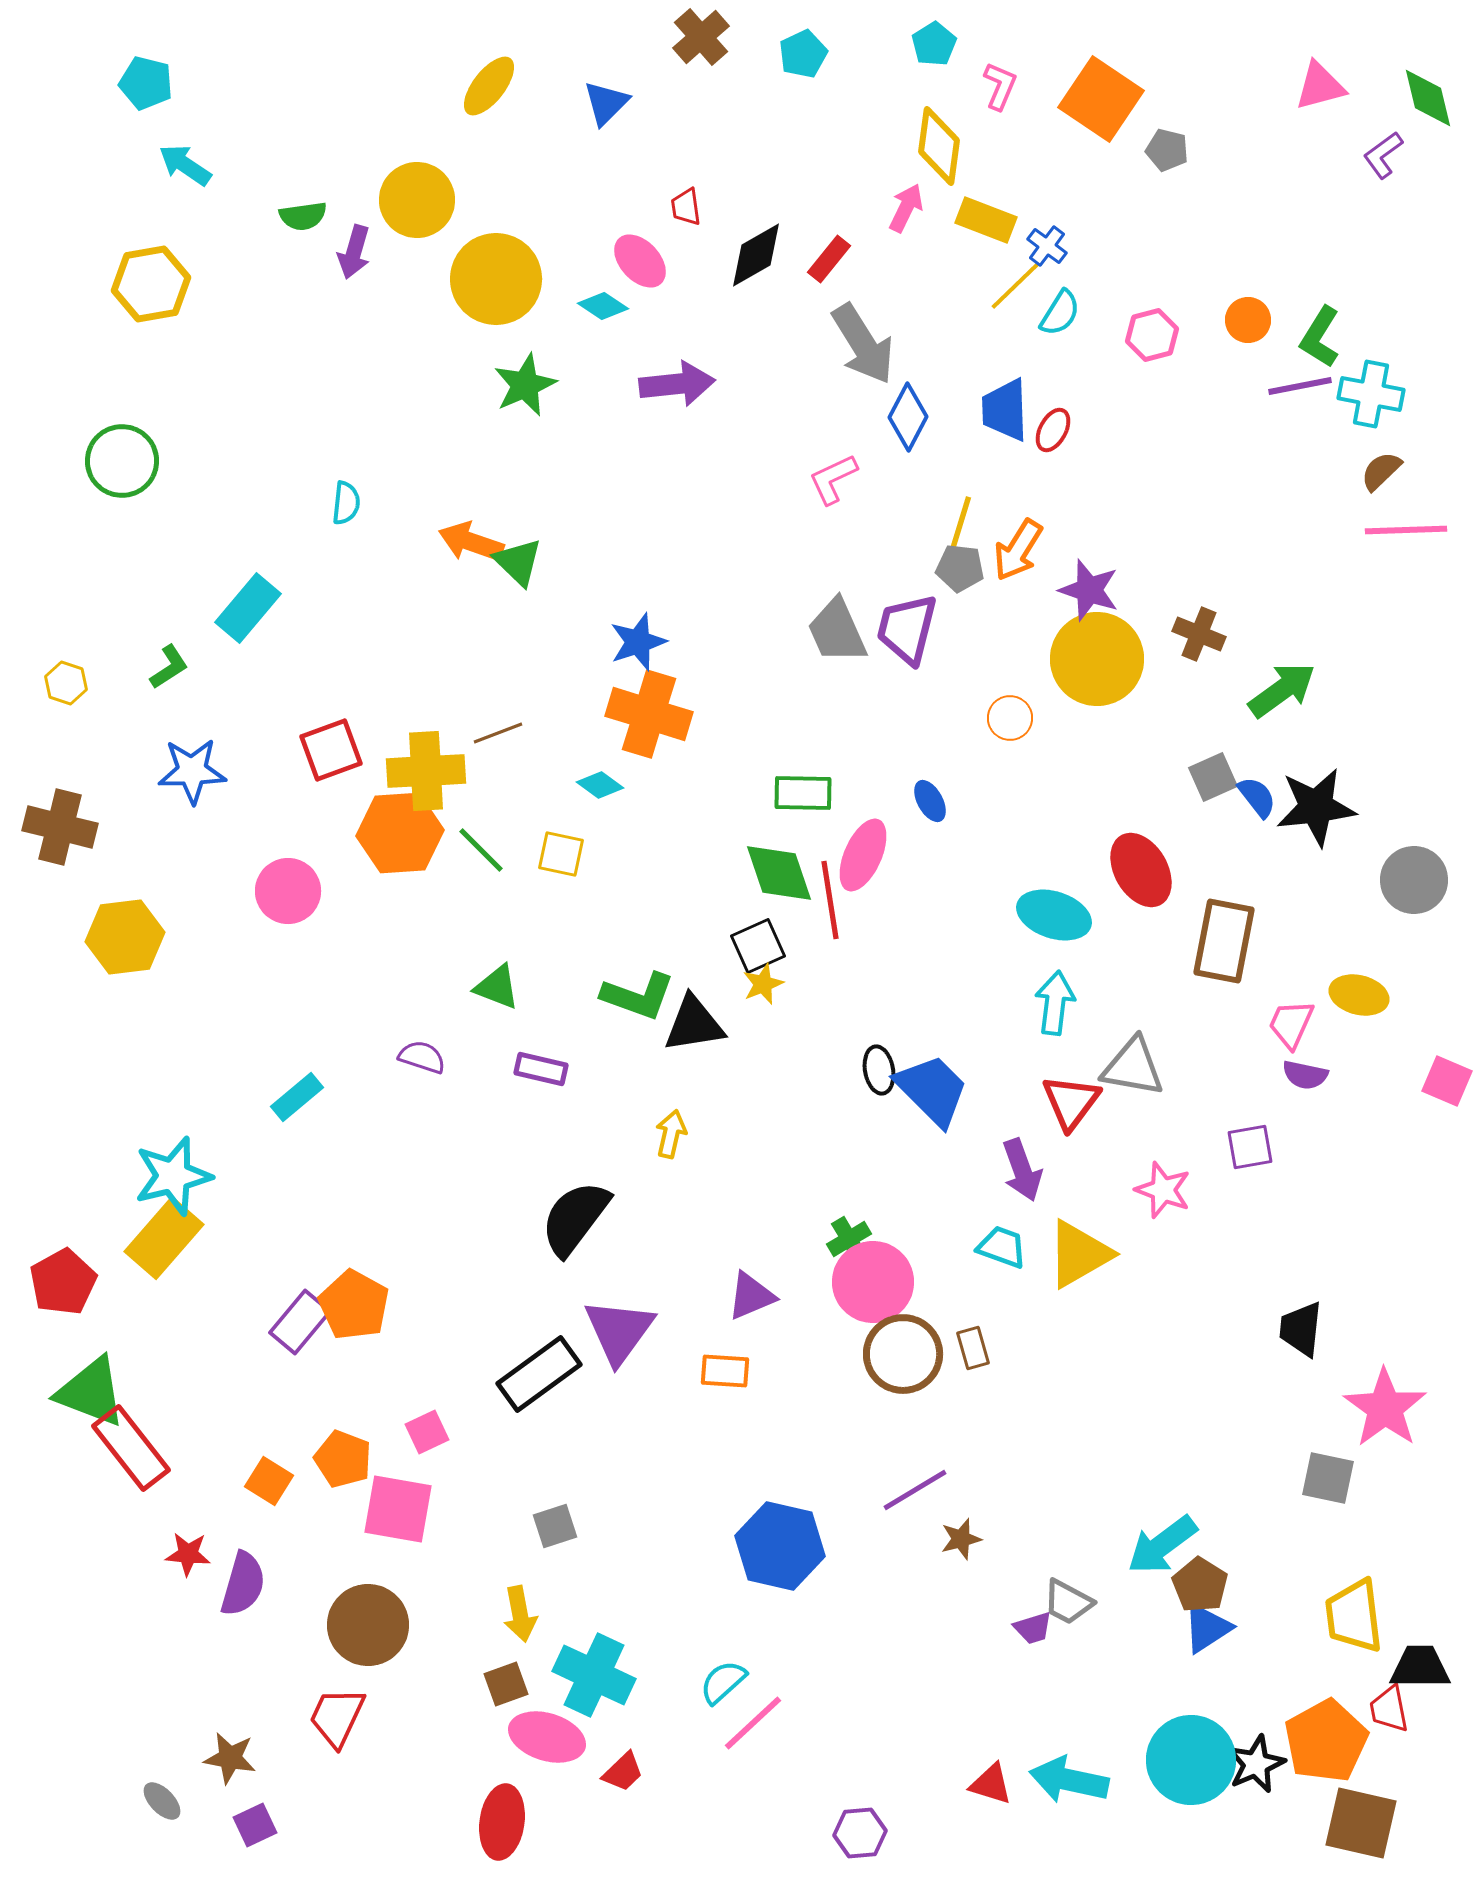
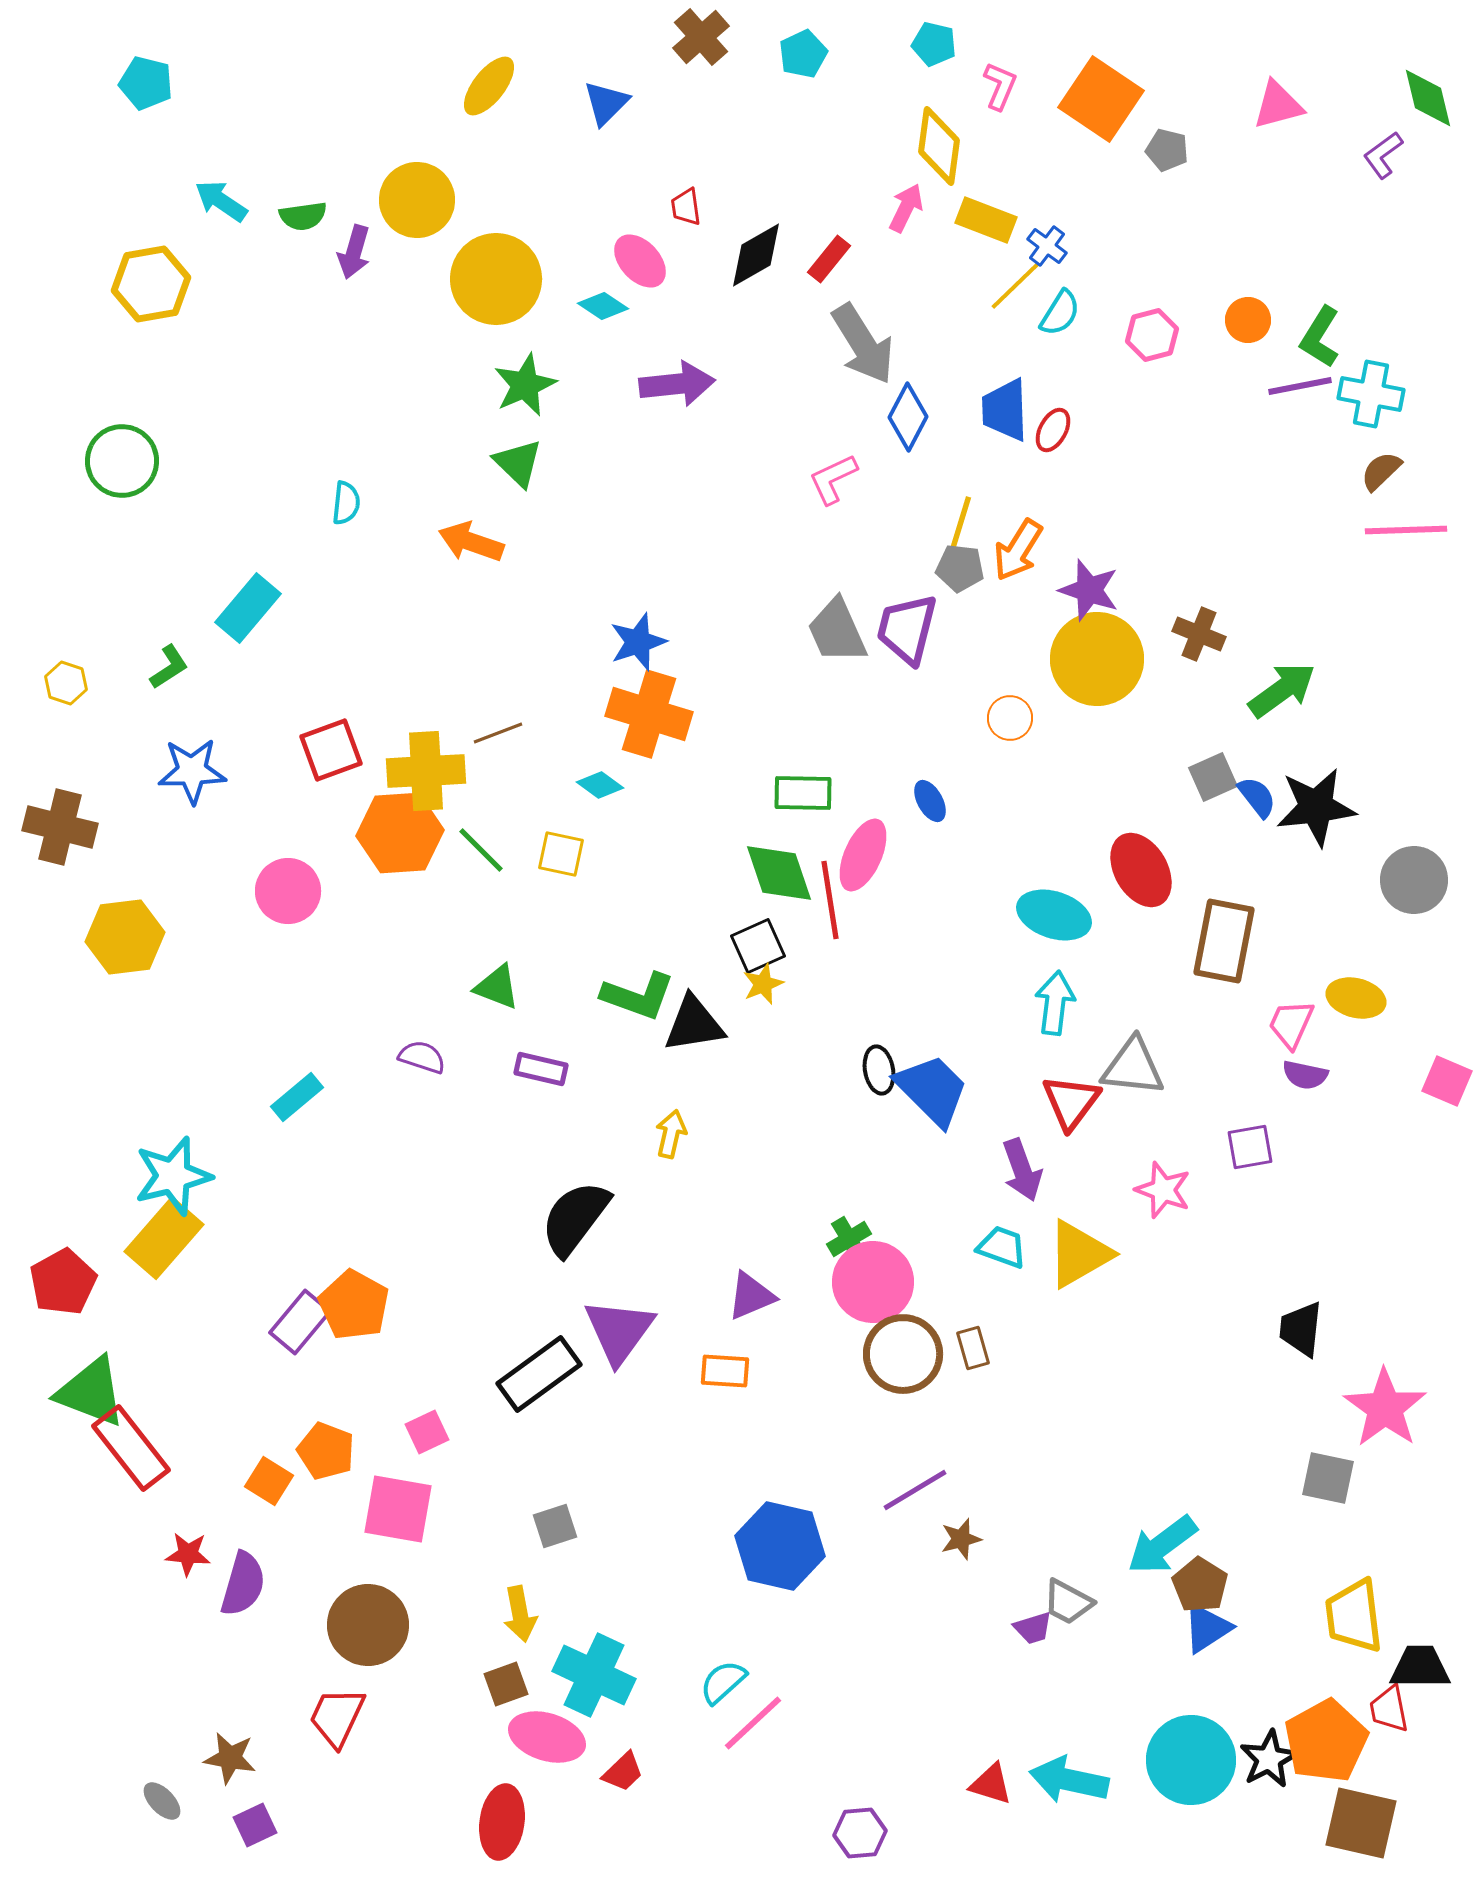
cyan pentagon at (934, 44): rotated 27 degrees counterclockwise
pink triangle at (1320, 86): moved 42 px left, 19 px down
cyan arrow at (185, 165): moved 36 px right, 36 px down
green triangle at (518, 562): moved 99 px up
yellow ellipse at (1359, 995): moved 3 px left, 3 px down
gray triangle at (1133, 1067): rotated 4 degrees counterclockwise
orange pentagon at (343, 1459): moved 17 px left, 8 px up
black star at (1256, 1764): moved 13 px right, 5 px up; rotated 4 degrees counterclockwise
